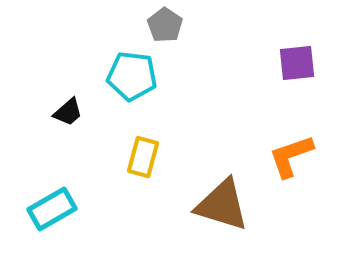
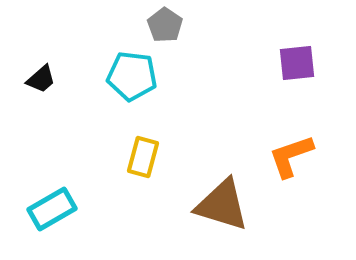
black trapezoid: moved 27 px left, 33 px up
